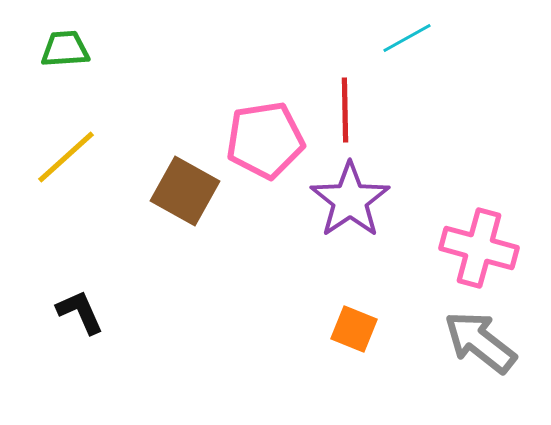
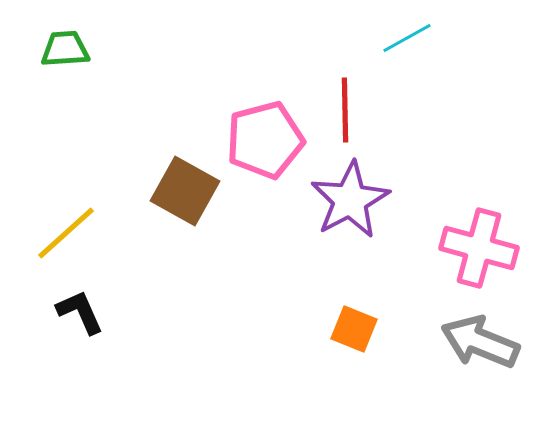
pink pentagon: rotated 6 degrees counterclockwise
yellow line: moved 76 px down
purple star: rotated 6 degrees clockwise
gray arrow: rotated 16 degrees counterclockwise
